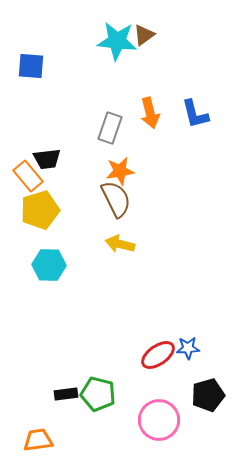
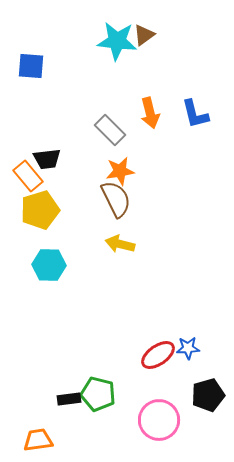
gray rectangle: moved 2 px down; rotated 64 degrees counterclockwise
black rectangle: moved 3 px right, 5 px down
